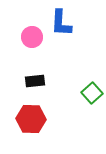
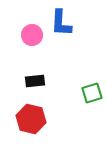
pink circle: moved 2 px up
green square: rotated 25 degrees clockwise
red hexagon: rotated 12 degrees clockwise
